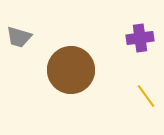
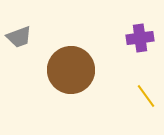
gray trapezoid: rotated 36 degrees counterclockwise
